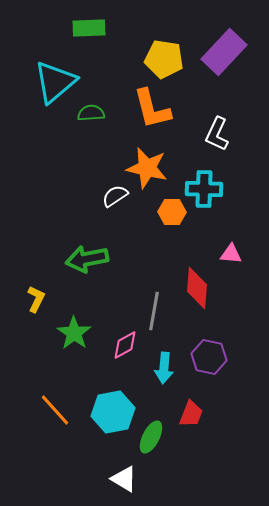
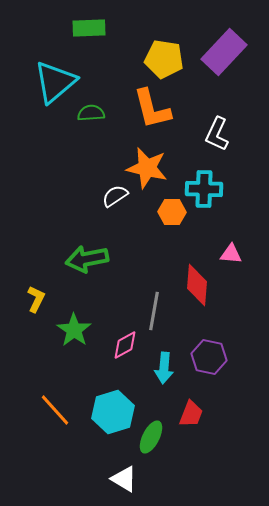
red diamond: moved 3 px up
green star: moved 3 px up
cyan hexagon: rotated 6 degrees counterclockwise
